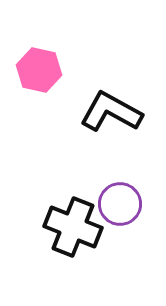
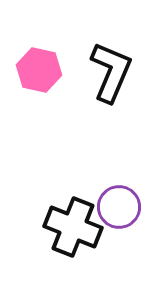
black L-shape: moved 40 px up; rotated 84 degrees clockwise
purple circle: moved 1 px left, 3 px down
